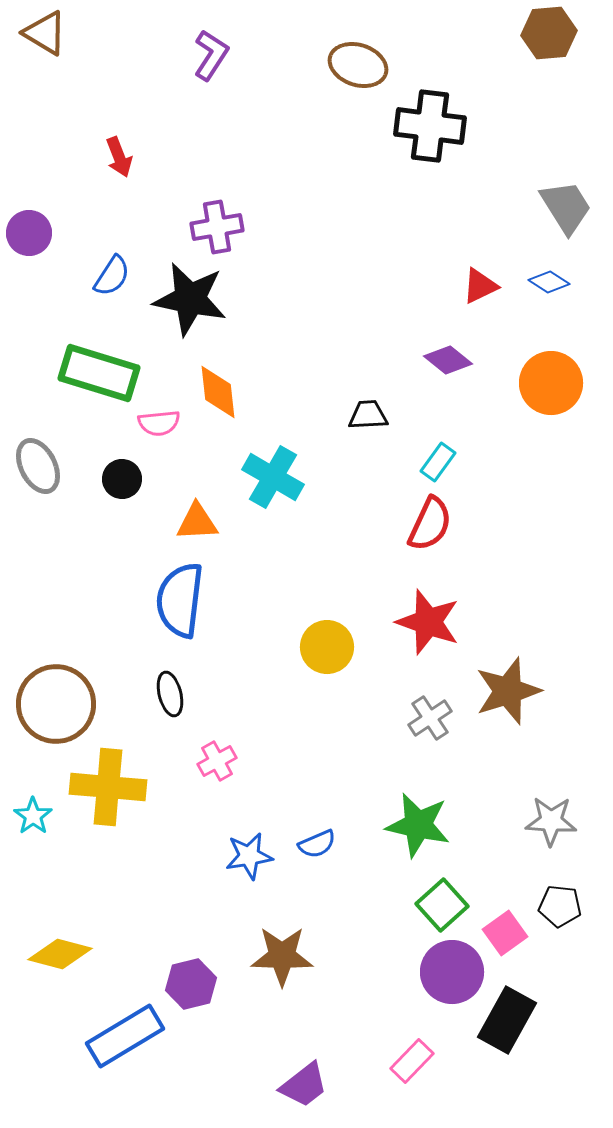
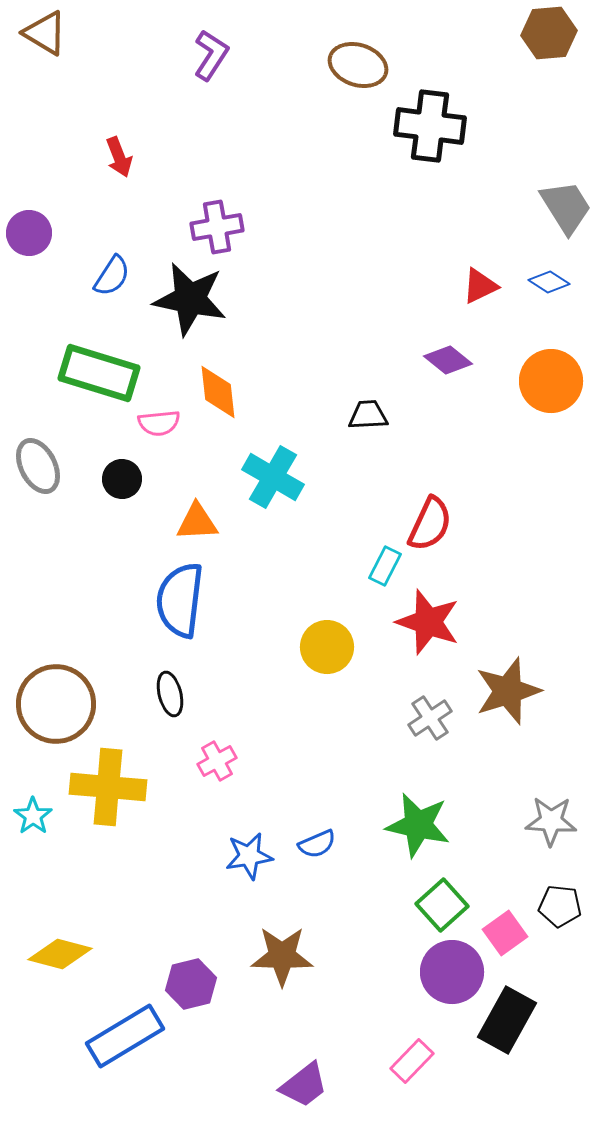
orange circle at (551, 383): moved 2 px up
cyan rectangle at (438, 462): moved 53 px left, 104 px down; rotated 9 degrees counterclockwise
